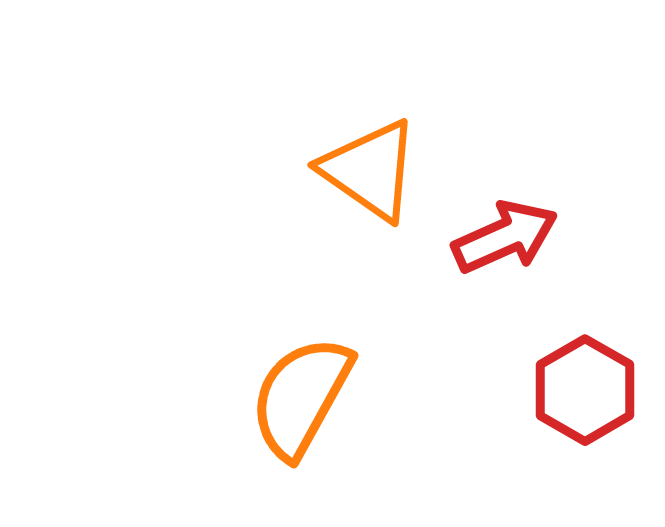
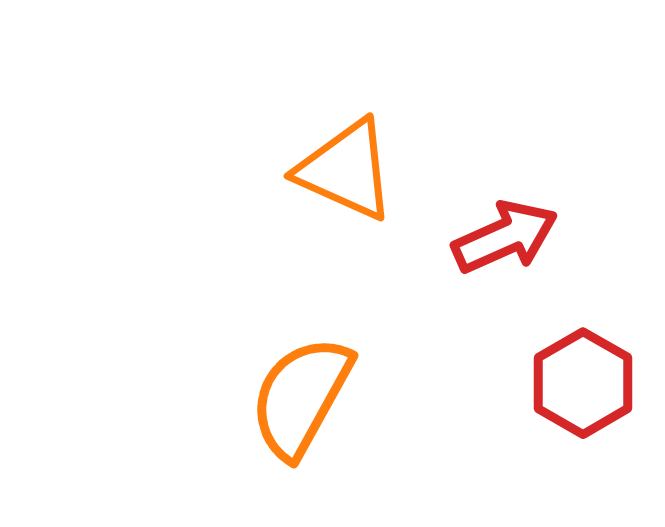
orange triangle: moved 24 px left; rotated 11 degrees counterclockwise
red hexagon: moved 2 px left, 7 px up
